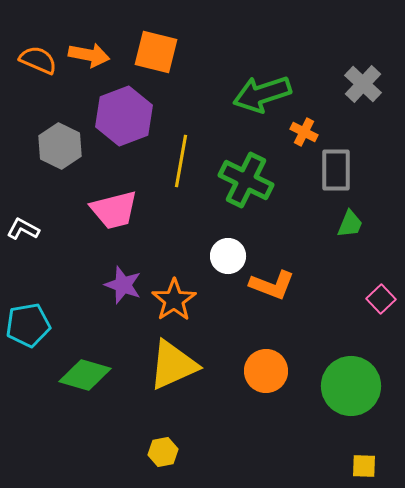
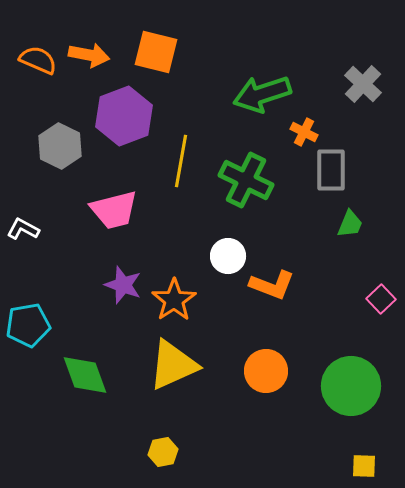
gray rectangle: moved 5 px left
green diamond: rotated 54 degrees clockwise
